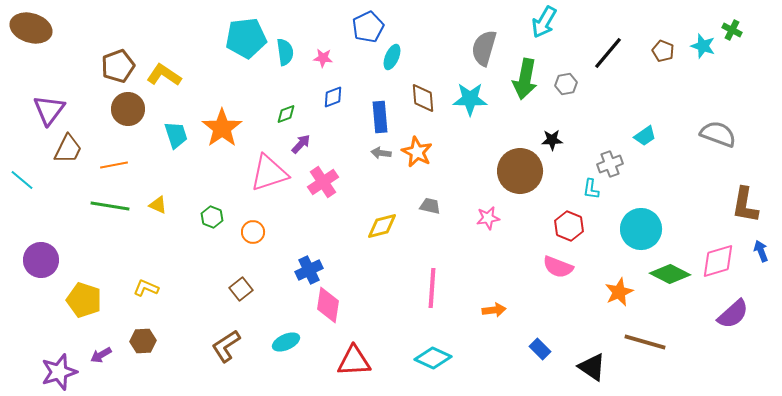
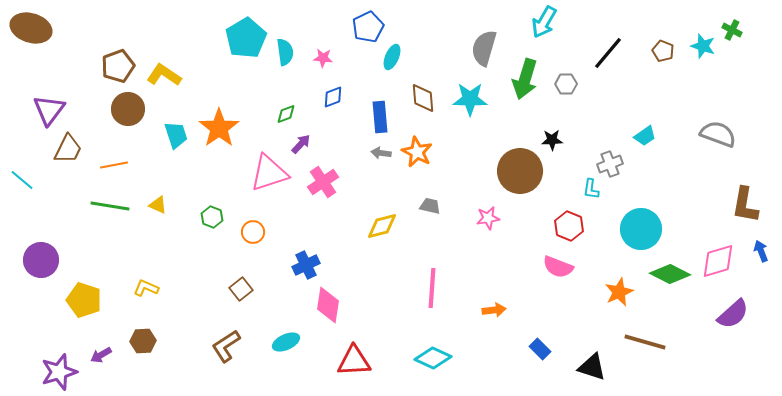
cyan pentagon at (246, 38): rotated 24 degrees counterclockwise
green arrow at (525, 79): rotated 6 degrees clockwise
gray hexagon at (566, 84): rotated 10 degrees clockwise
orange star at (222, 128): moved 3 px left
blue cross at (309, 270): moved 3 px left, 5 px up
black triangle at (592, 367): rotated 16 degrees counterclockwise
